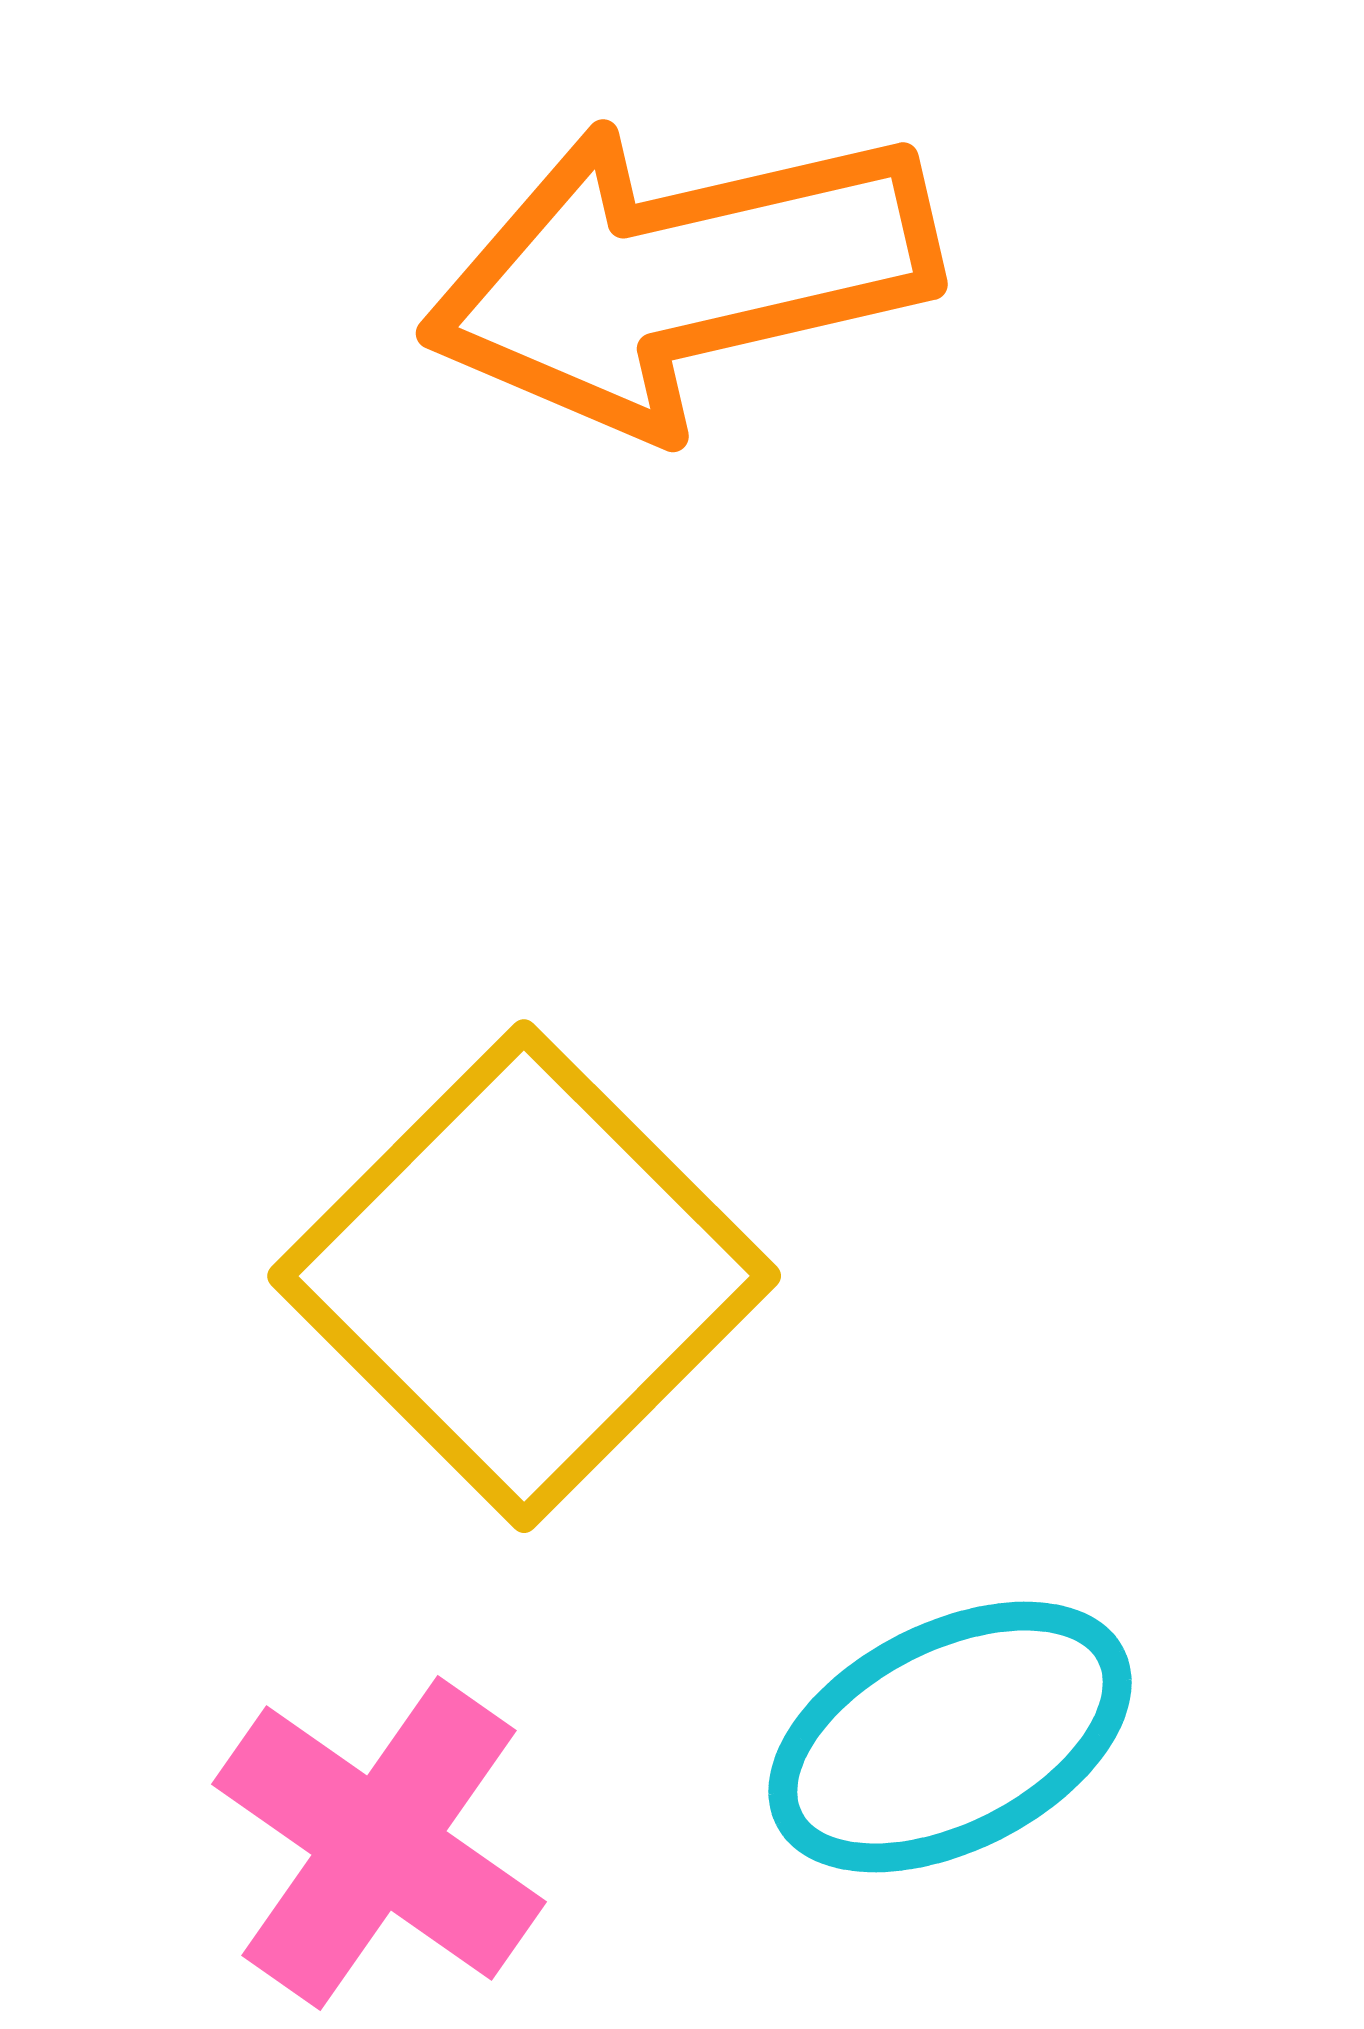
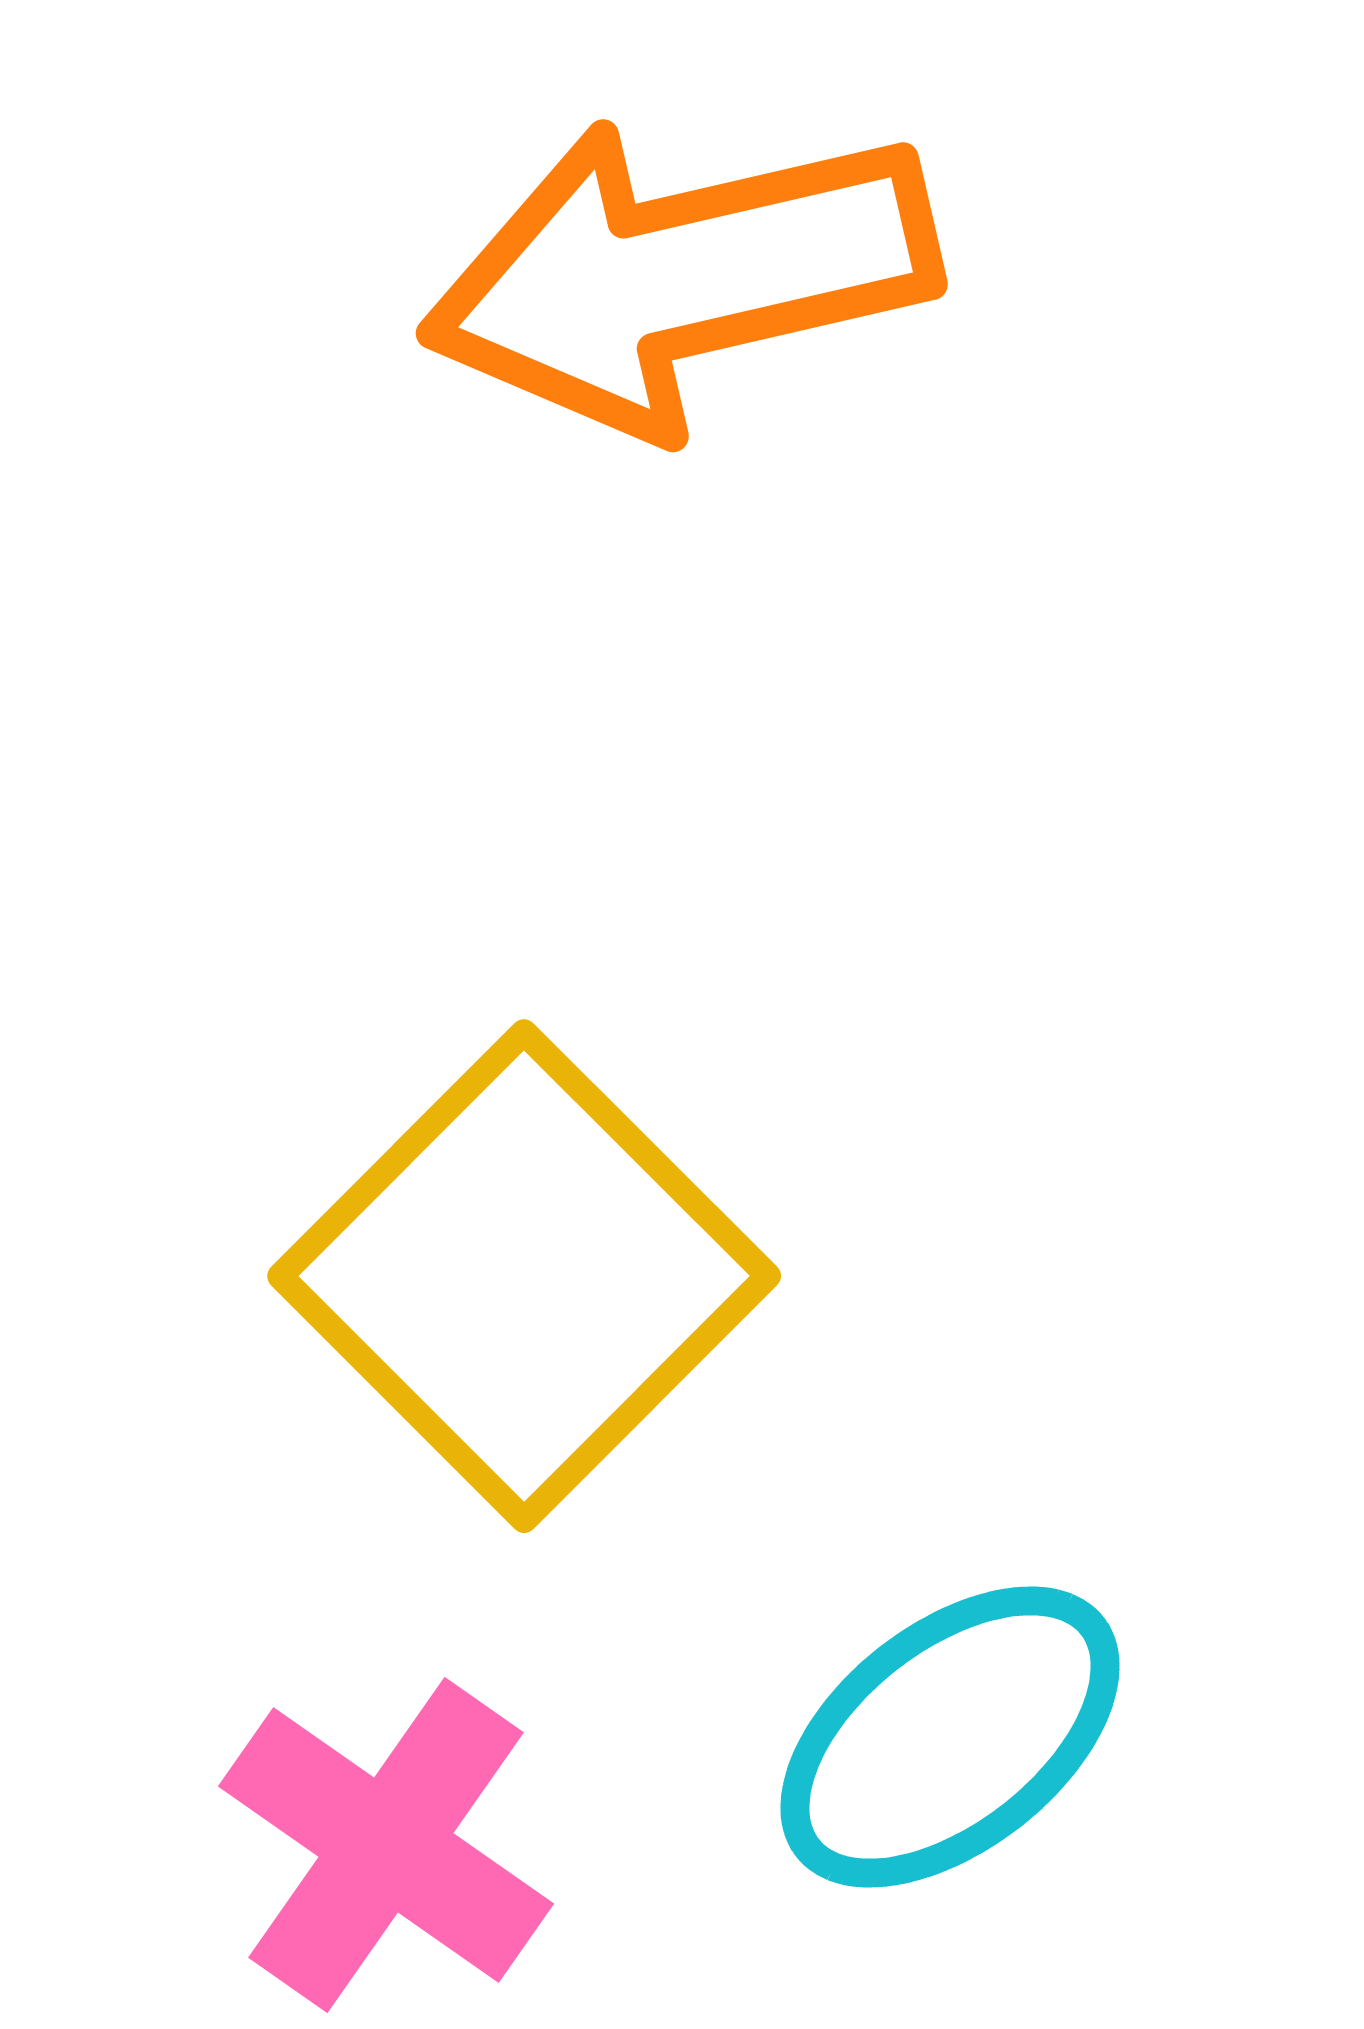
cyan ellipse: rotated 11 degrees counterclockwise
pink cross: moved 7 px right, 2 px down
